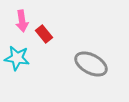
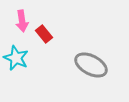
cyan star: moved 1 px left; rotated 15 degrees clockwise
gray ellipse: moved 1 px down
